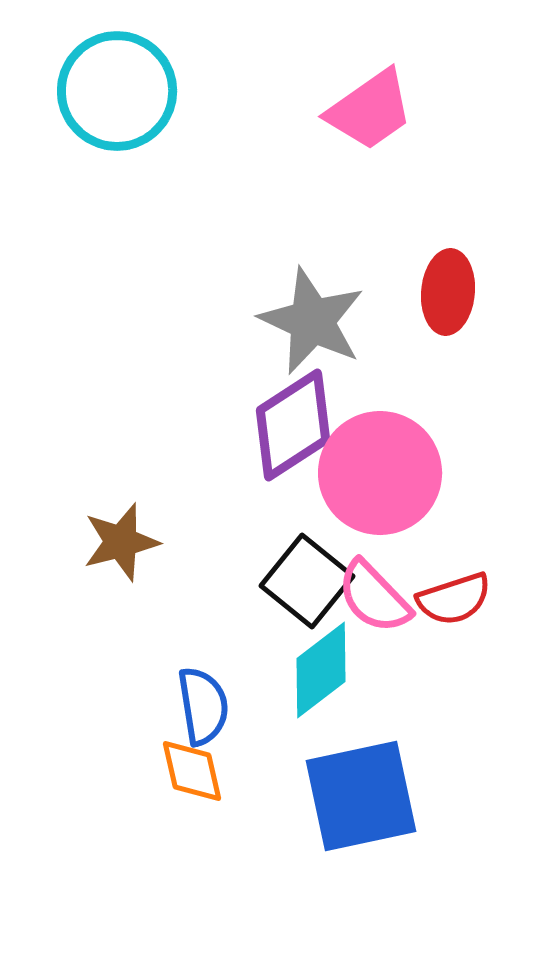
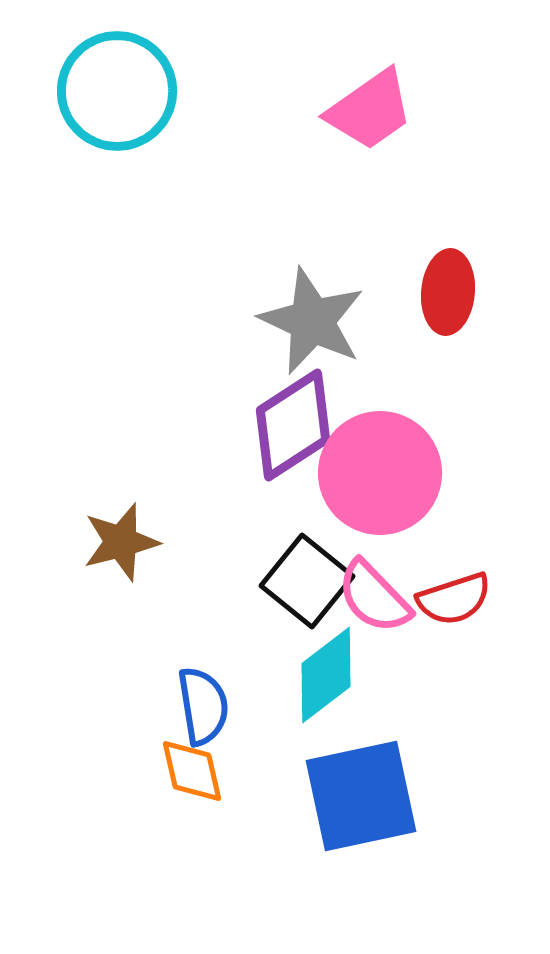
cyan diamond: moved 5 px right, 5 px down
